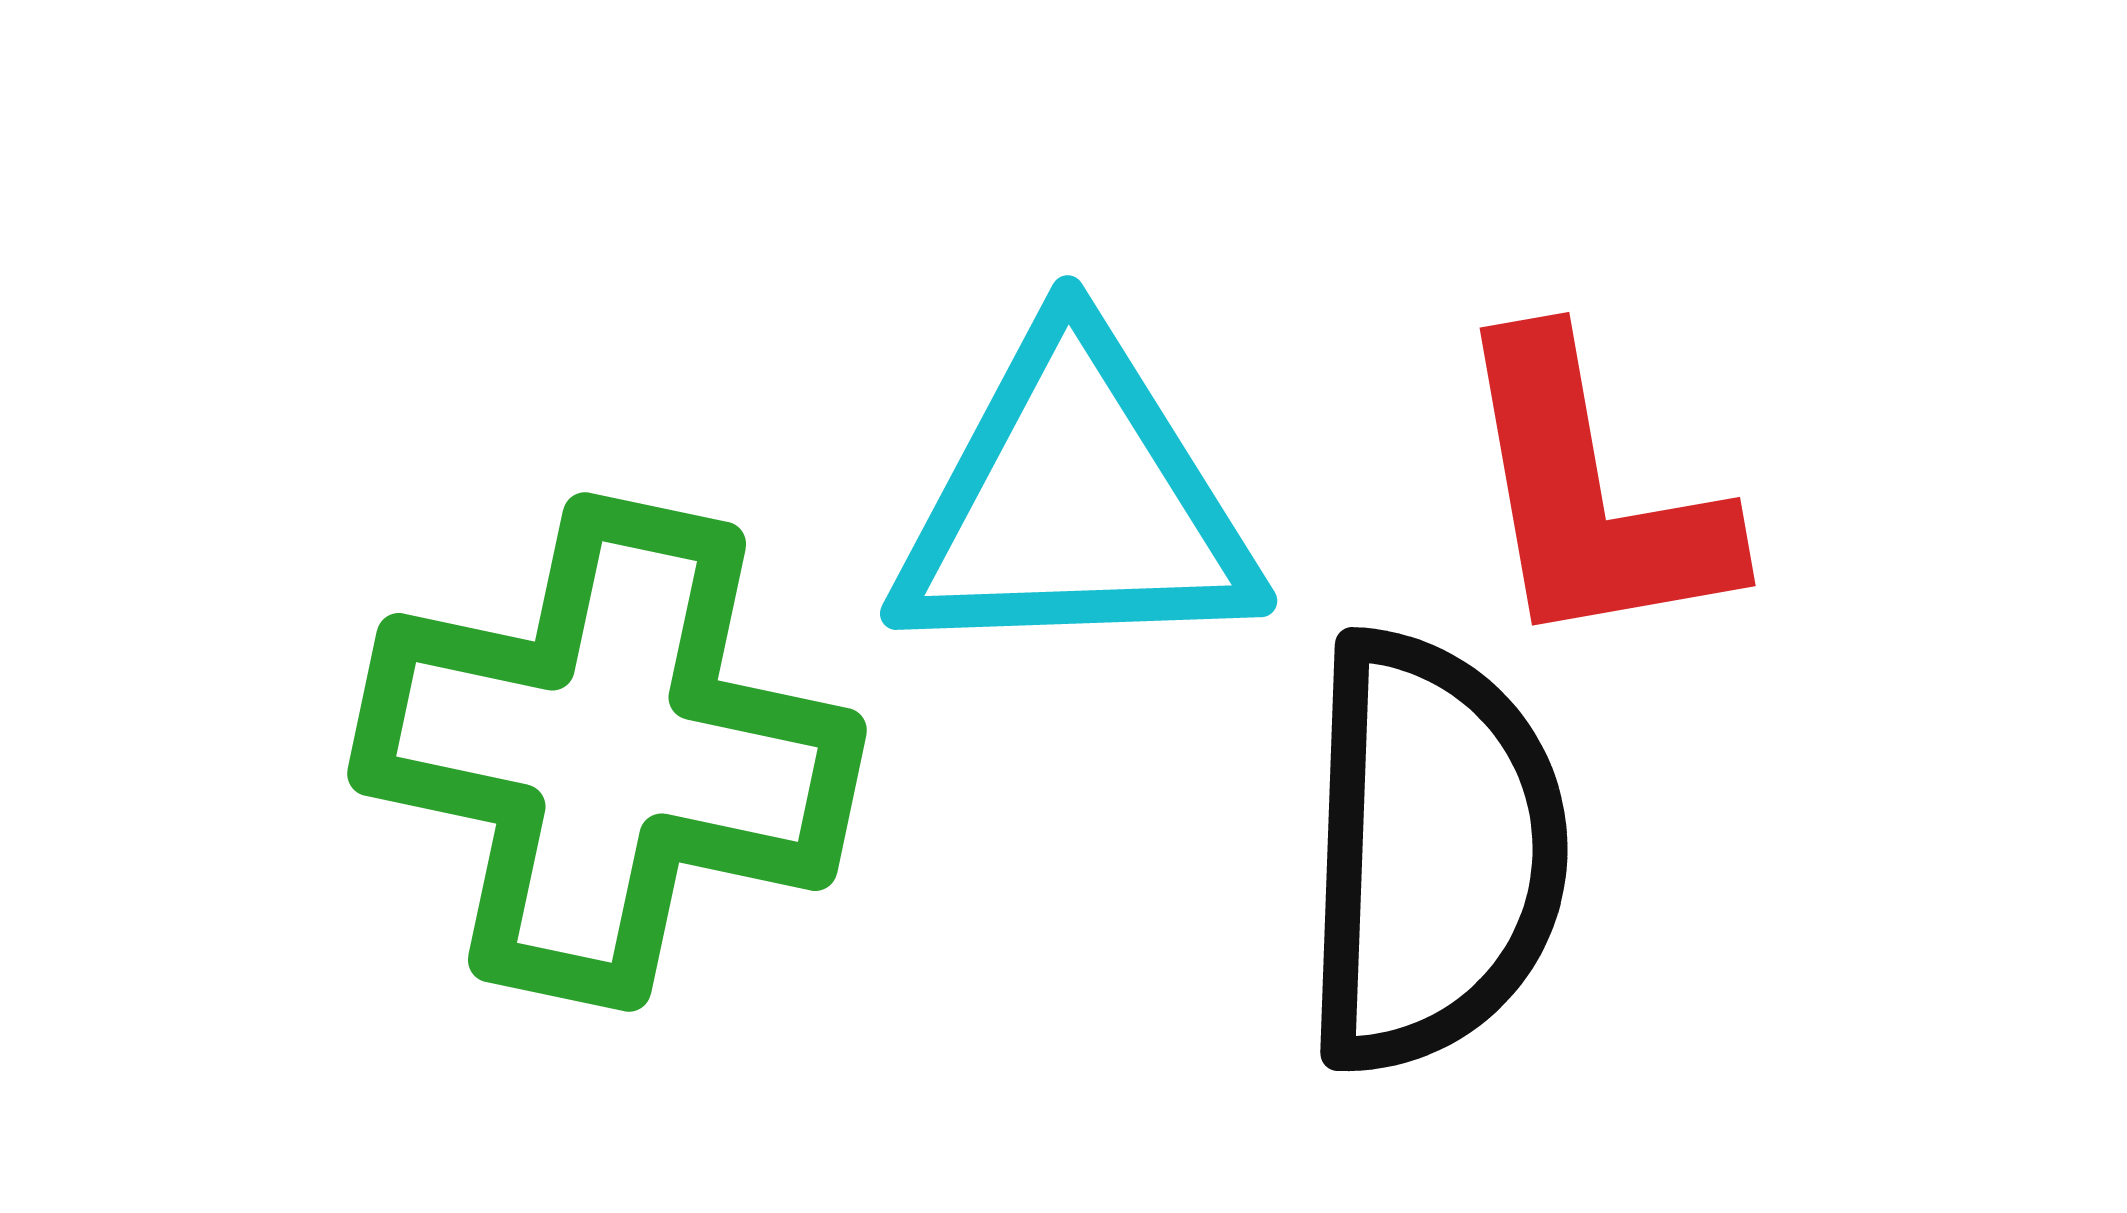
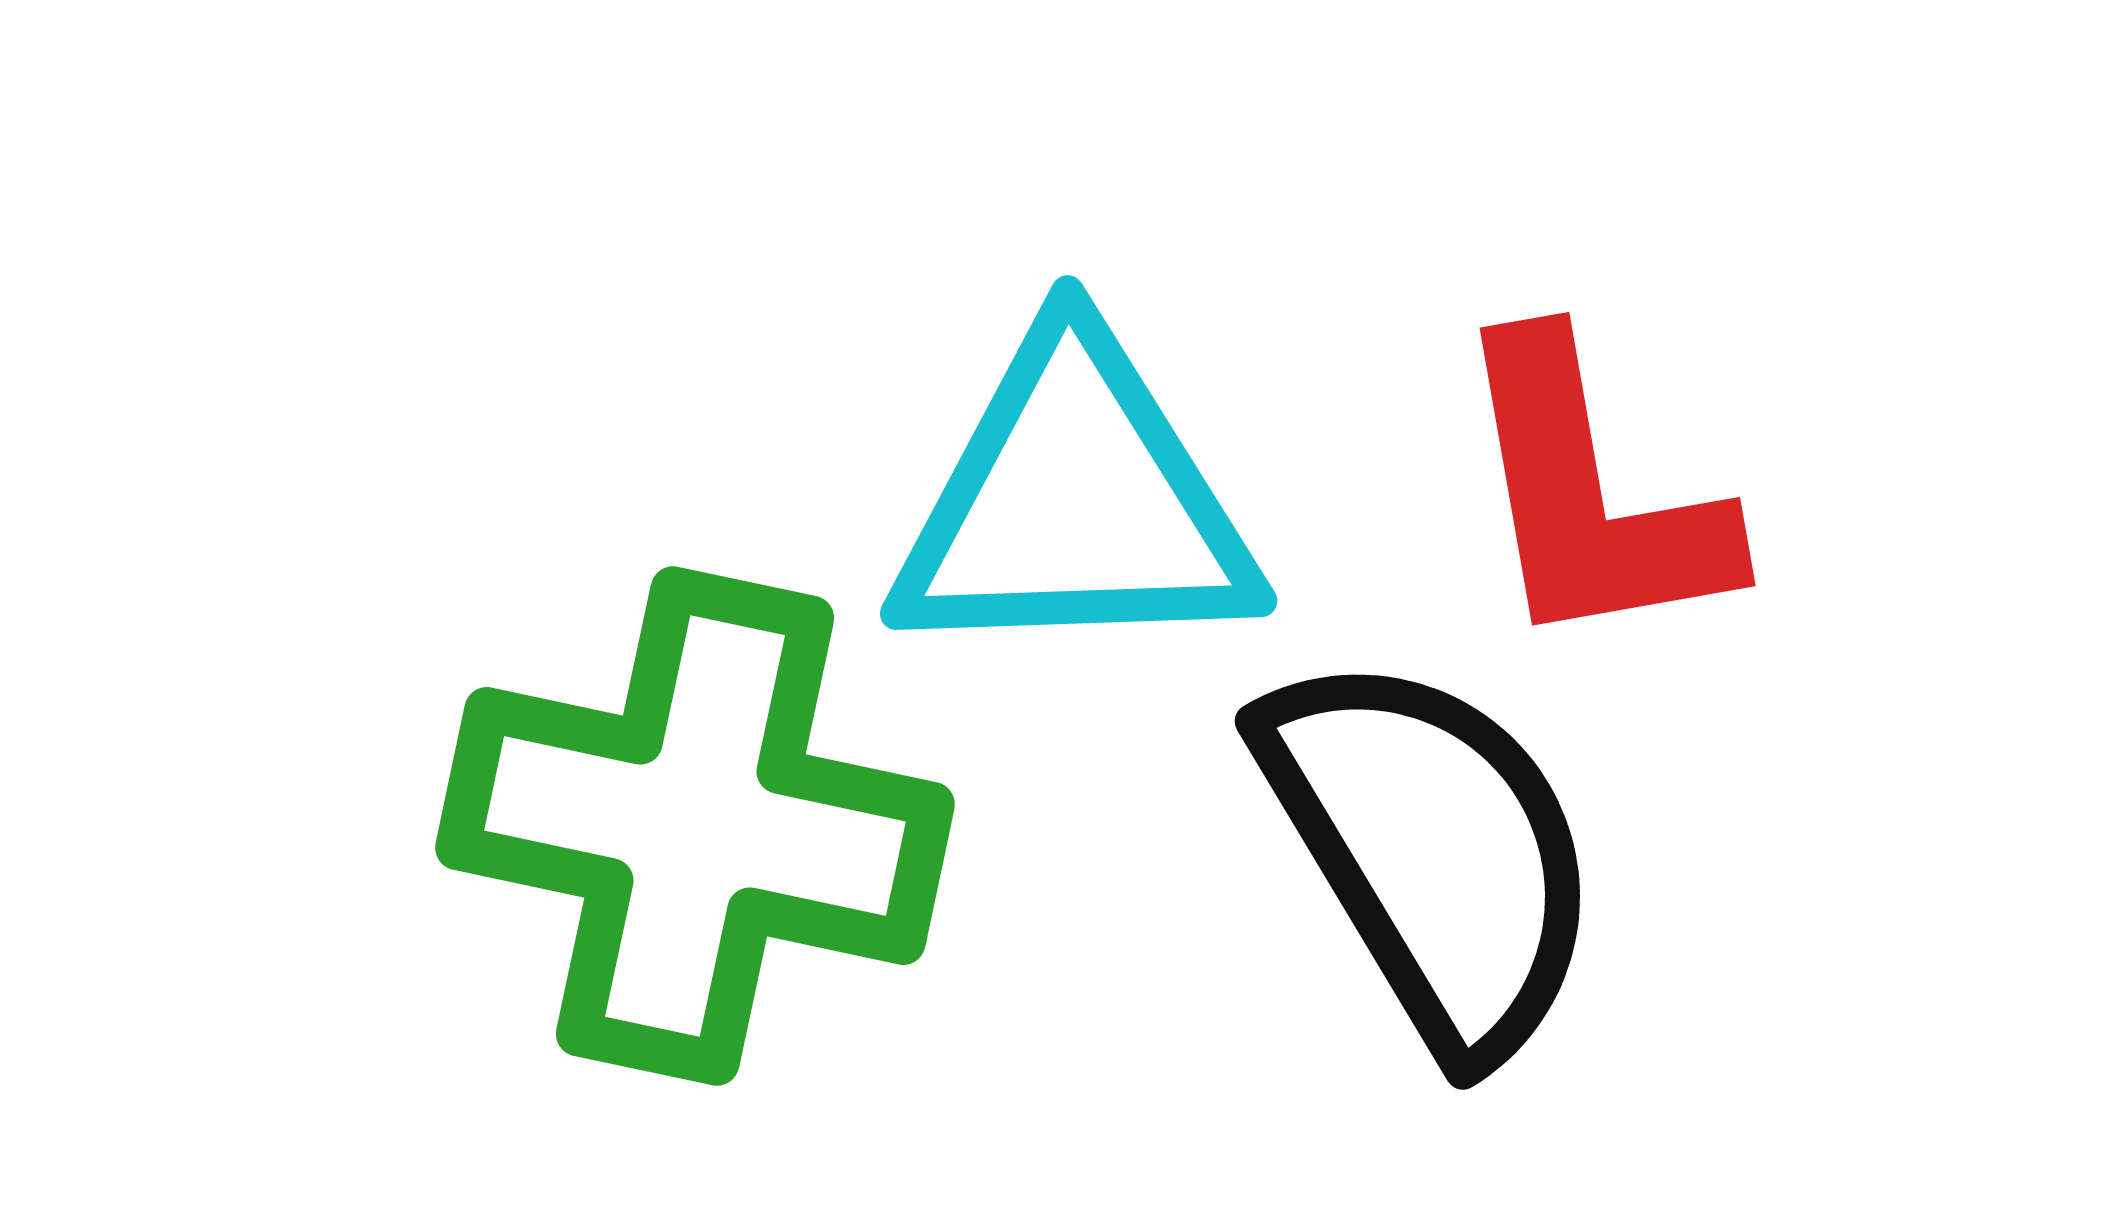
green cross: moved 88 px right, 74 px down
black semicircle: rotated 33 degrees counterclockwise
